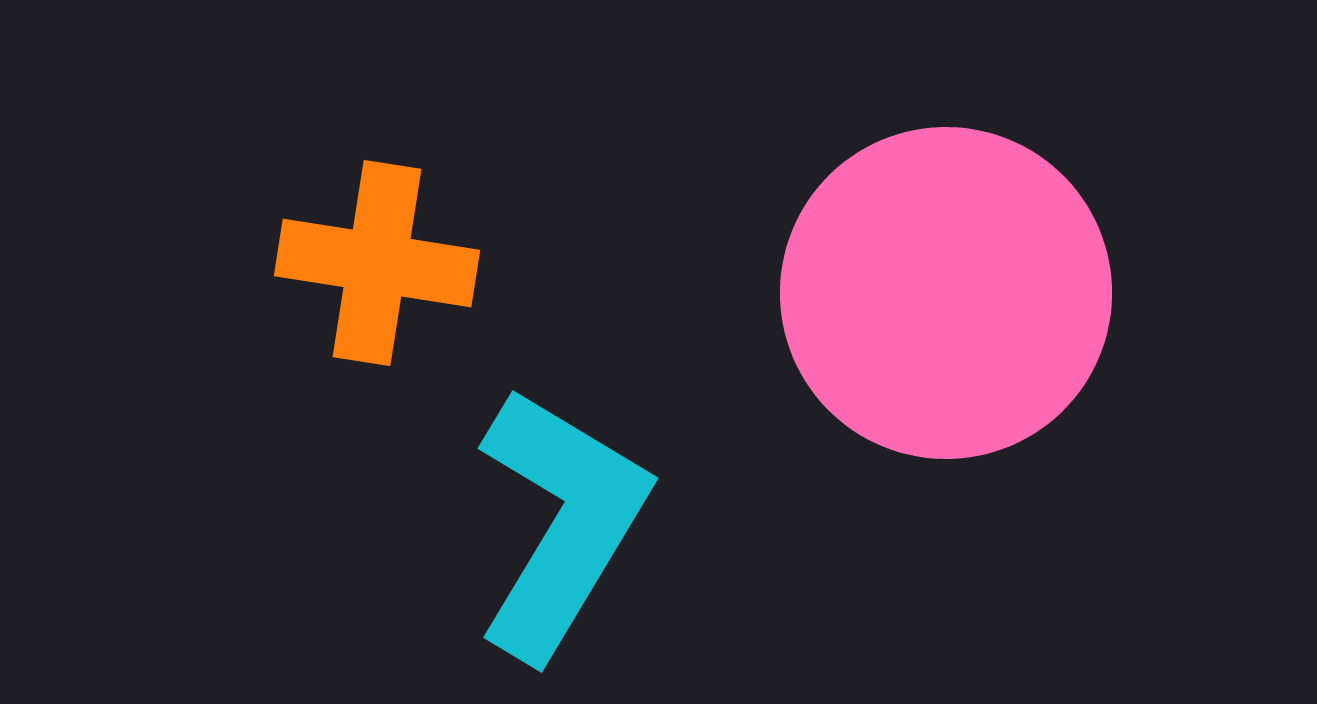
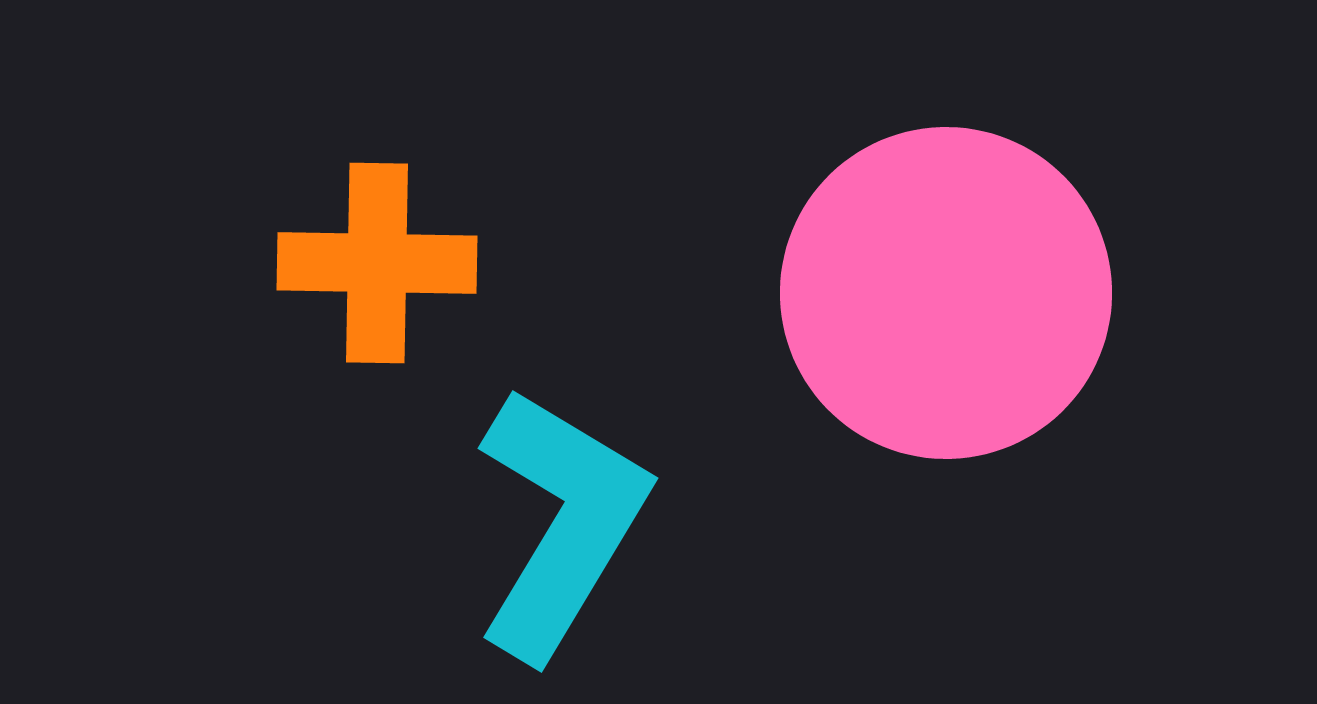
orange cross: rotated 8 degrees counterclockwise
